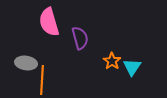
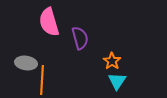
cyan triangle: moved 15 px left, 14 px down
